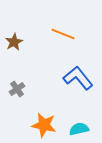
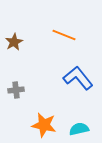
orange line: moved 1 px right, 1 px down
gray cross: moved 1 px left, 1 px down; rotated 28 degrees clockwise
